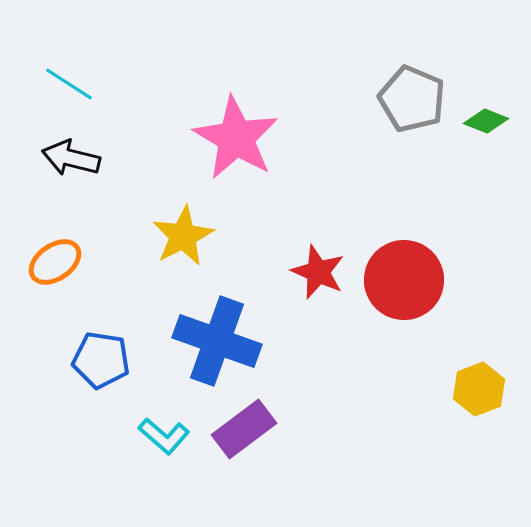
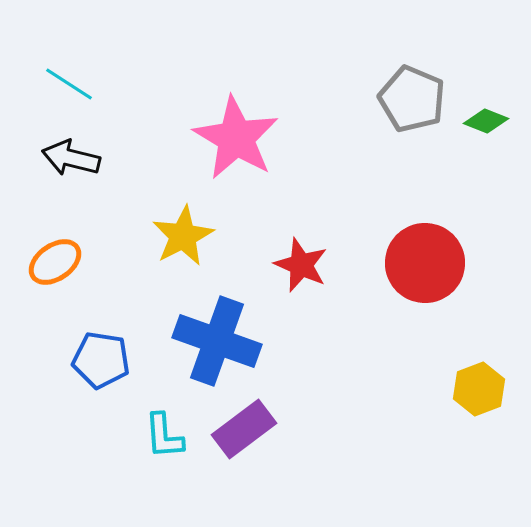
red star: moved 17 px left, 7 px up
red circle: moved 21 px right, 17 px up
cyan L-shape: rotated 45 degrees clockwise
